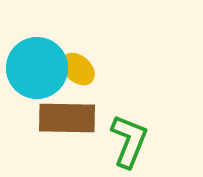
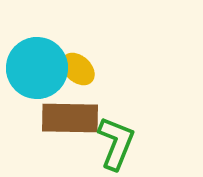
brown rectangle: moved 3 px right
green L-shape: moved 13 px left, 2 px down
